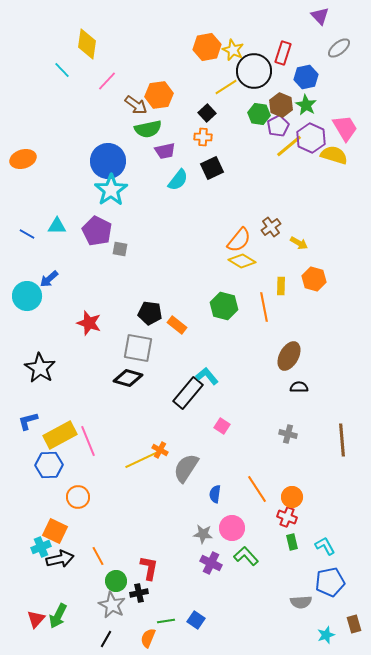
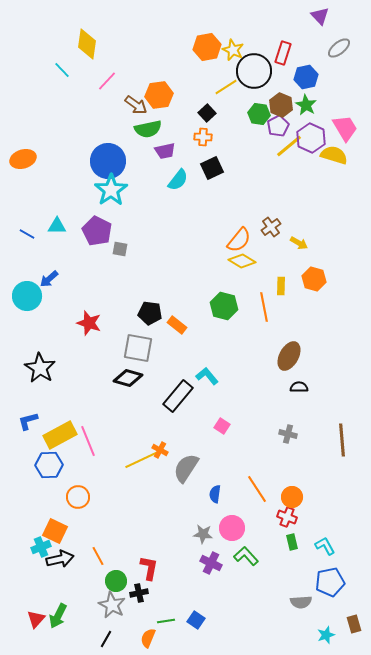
black rectangle at (188, 393): moved 10 px left, 3 px down
